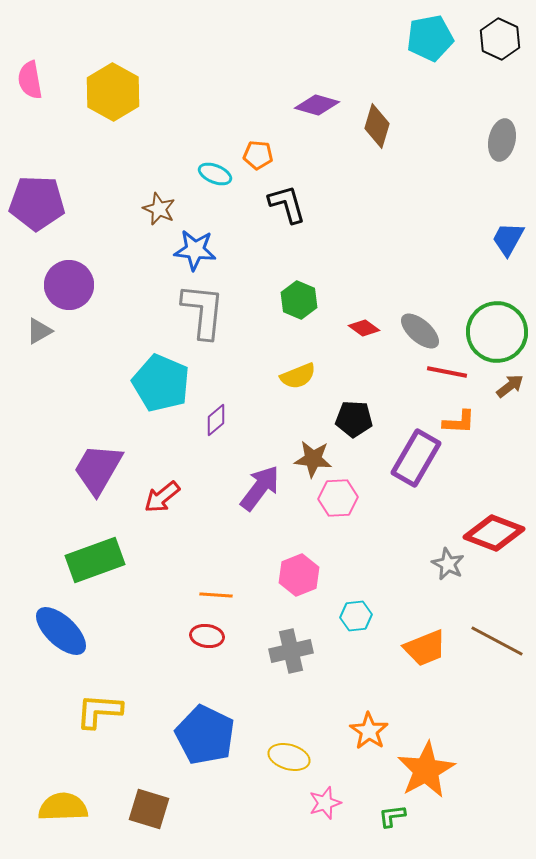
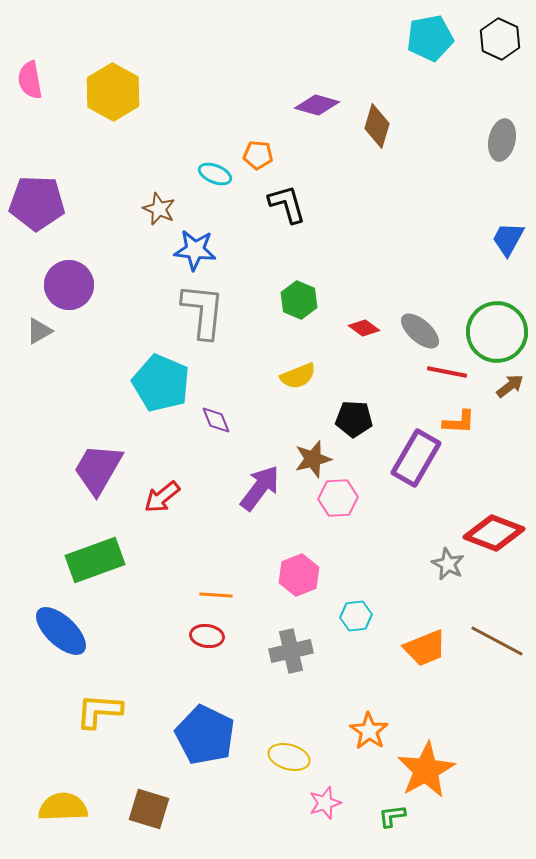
purple diamond at (216, 420): rotated 72 degrees counterclockwise
brown star at (313, 459): rotated 21 degrees counterclockwise
